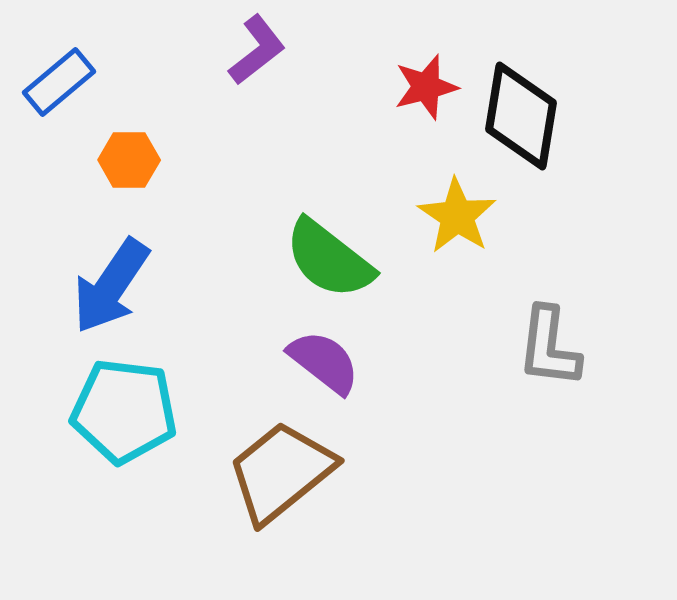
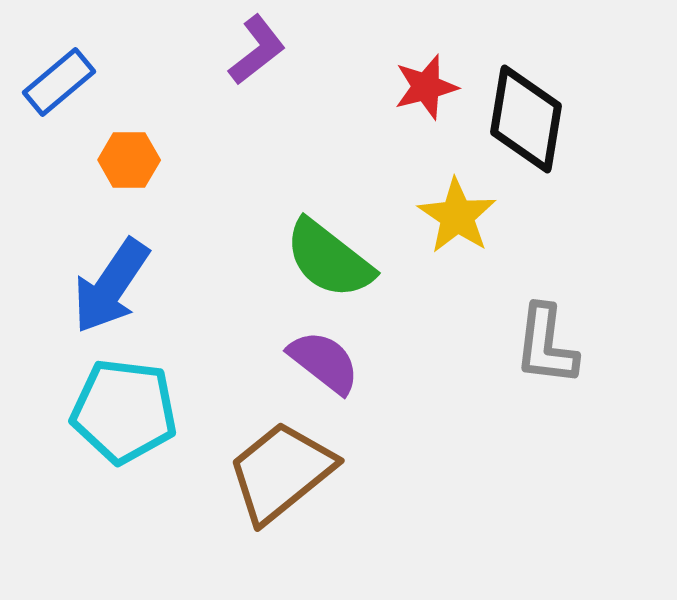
black diamond: moved 5 px right, 3 px down
gray L-shape: moved 3 px left, 2 px up
